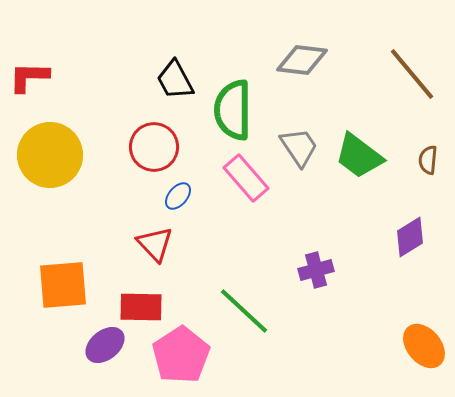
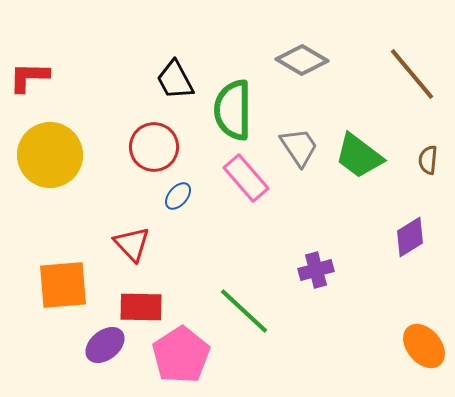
gray diamond: rotated 24 degrees clockwise
red triangle: moved 23 px left
